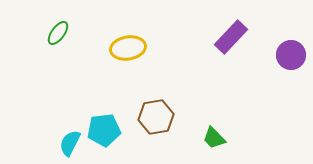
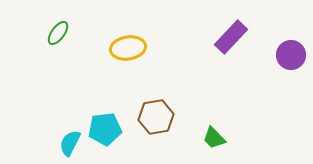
cyan pentagon: moved 1 px right, 1 px up
